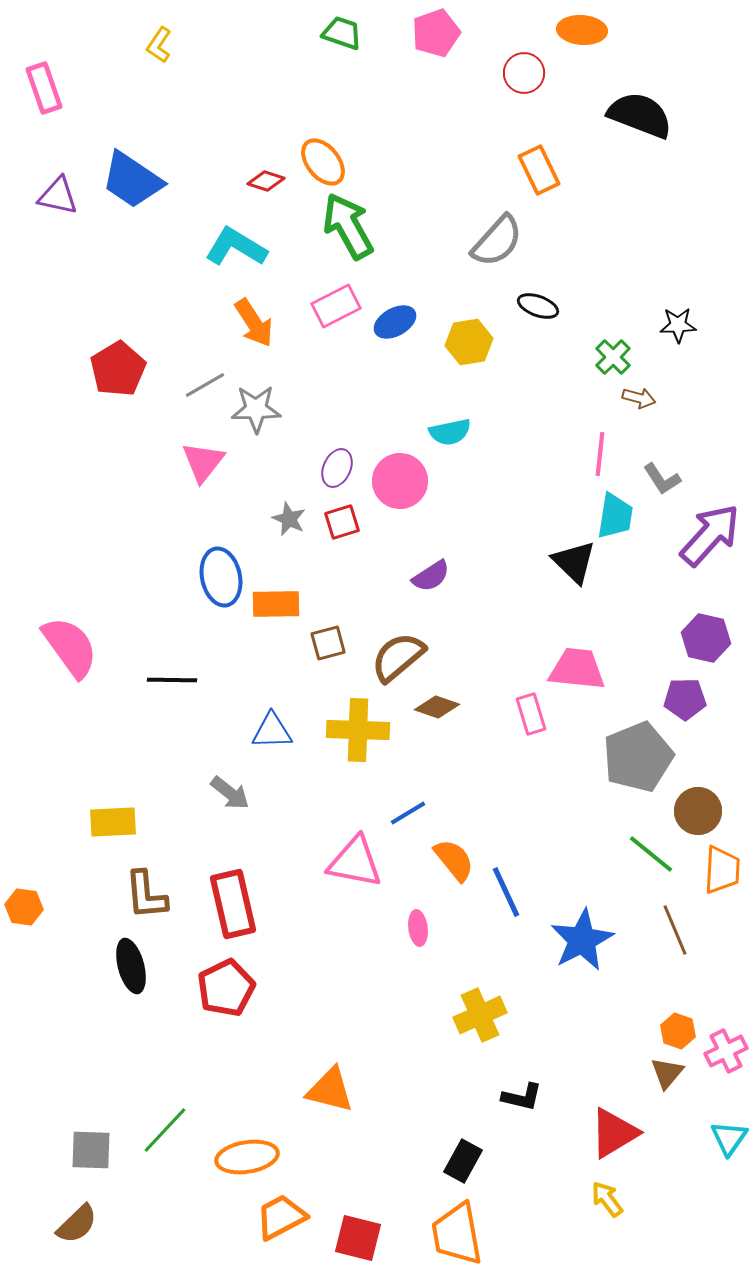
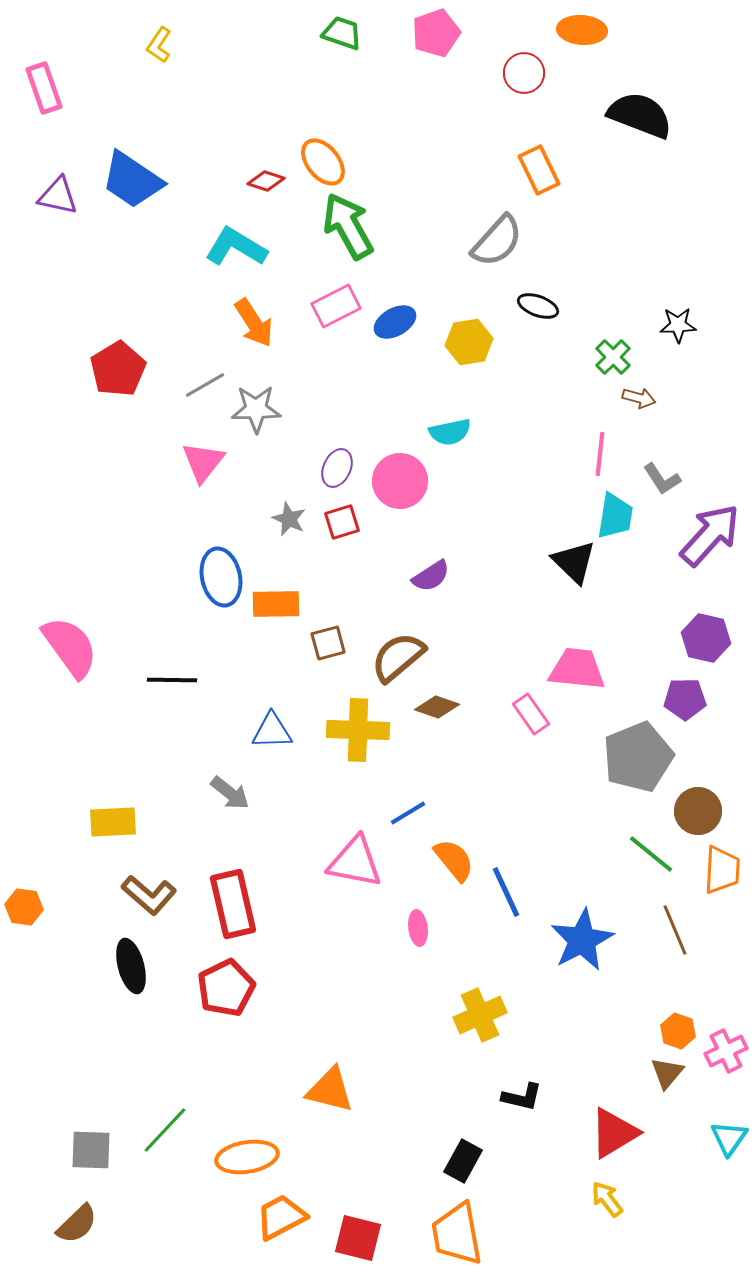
pink rectangle at (531, 714): rotated 18 degrees counterclockwise
brown L-shape at (146, 895): moved 3 px right; rotated 44 degrees counterclockwise
